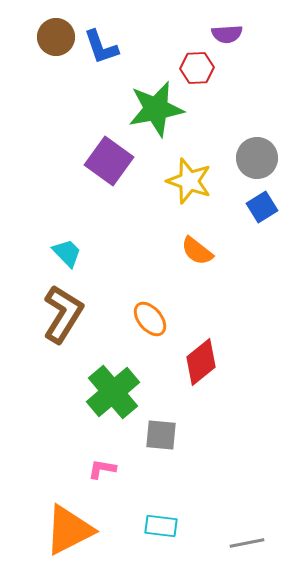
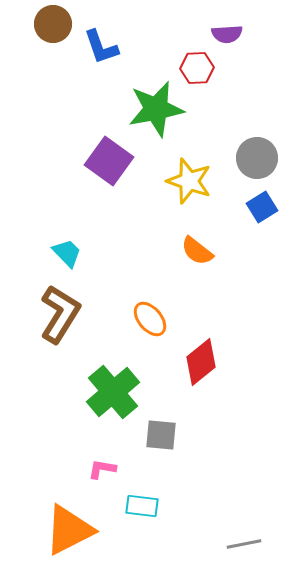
brown circle: moved 3 px left, 13 px up
brown L-shape: moved 3 px left
cyan rectangle: moved 19 px left, 20 px up
gray line: moved 3 px left, 1 px down
